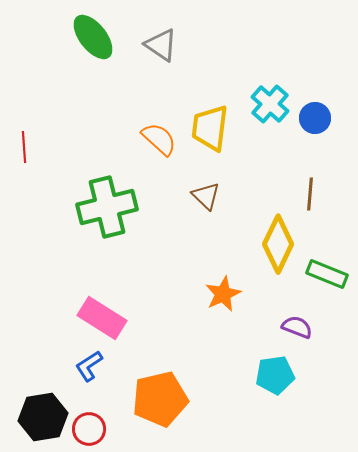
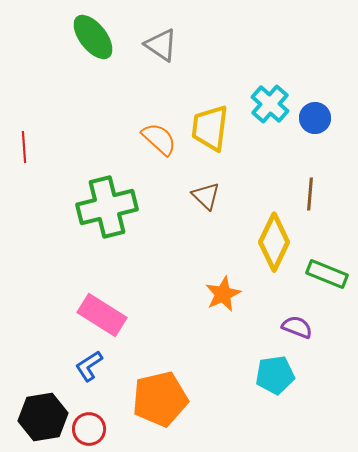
yellow diamond: moved 4 px left, 2 px up
pink rectangle: moved 3 px up
